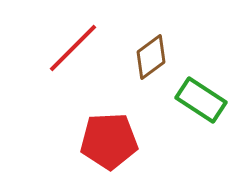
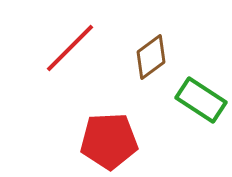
red line: moved 3 px left
